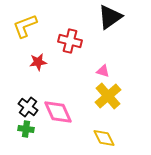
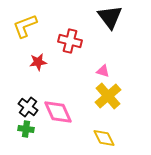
black triangle: rotated 32 degrees counterclockwise
